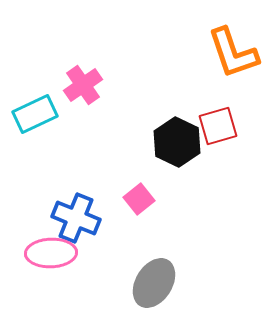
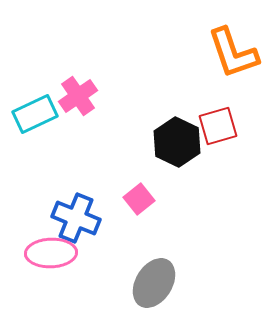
pink cross: moved 5 px left, 11 px down
